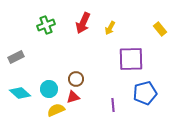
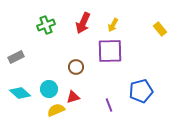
yellow arrow: moved 3 px right, 3 px up
purple square: moved 21 px left, 8 px up
brown circle: moved 12 px up
blue pentagon: moved 4 px left, 2 px up
purple line: moved 4 px left; rotated 16 degrees counterclockwise
